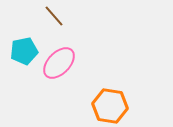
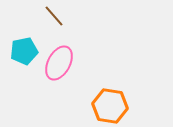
pink ellipse: rotated 16 degrees counterclockwise
